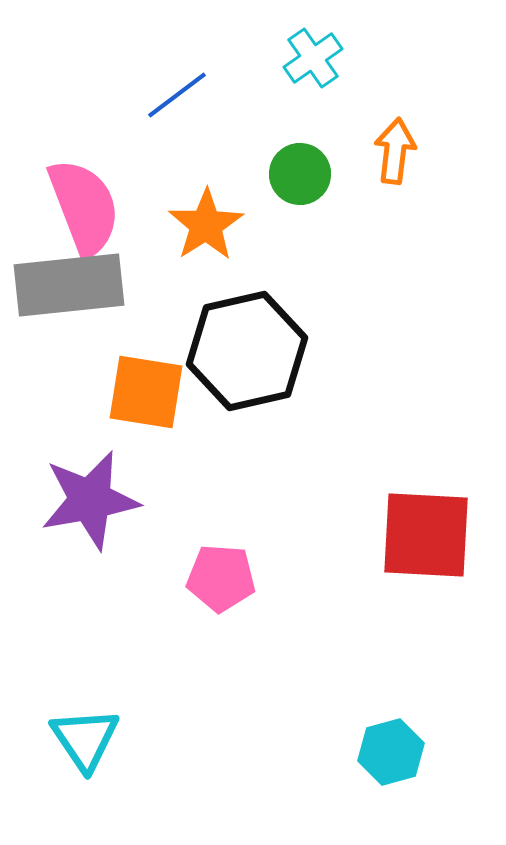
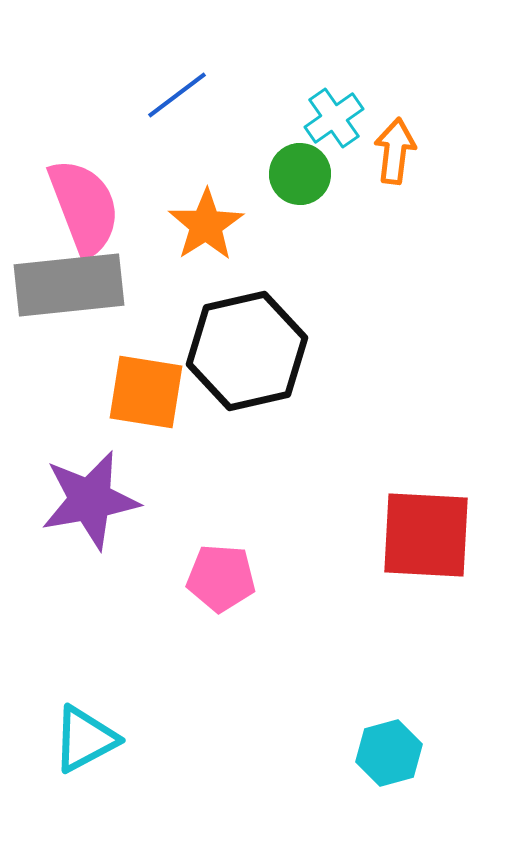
cyan cross: moved 21 px right, 60 px down
cyan triangle: rotated 36 degrees clockwise
cyan hexagon: moved 2 px left, 1 px down
